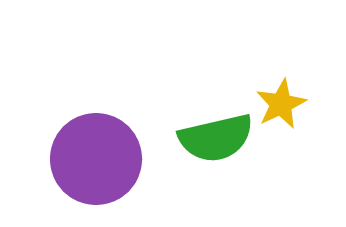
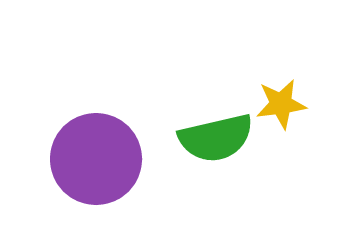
yellow star: rotated 18 degrees clockwise
